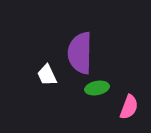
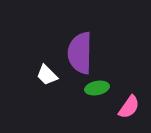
white trapezoid: rotated 20 degrees counterclockwise
pink semicircle: rotated 15 degrees clockwise
